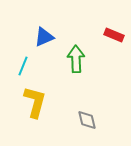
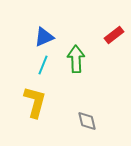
red rectangle: rotated 60 degrees counterclockwise
cyan line: moved 20 px right, 1 px up
gray diamond: moved 1 px down
